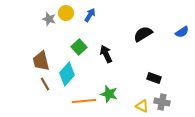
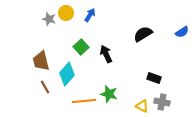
green square: moved 2 px right
brown line: moved 3 px down
